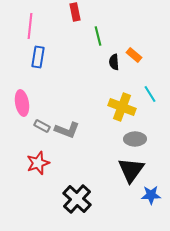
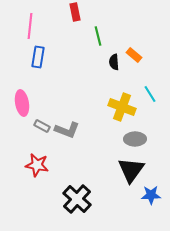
red star: moved 1 px left, 2 px down; rotated 30 degrees clockwise
